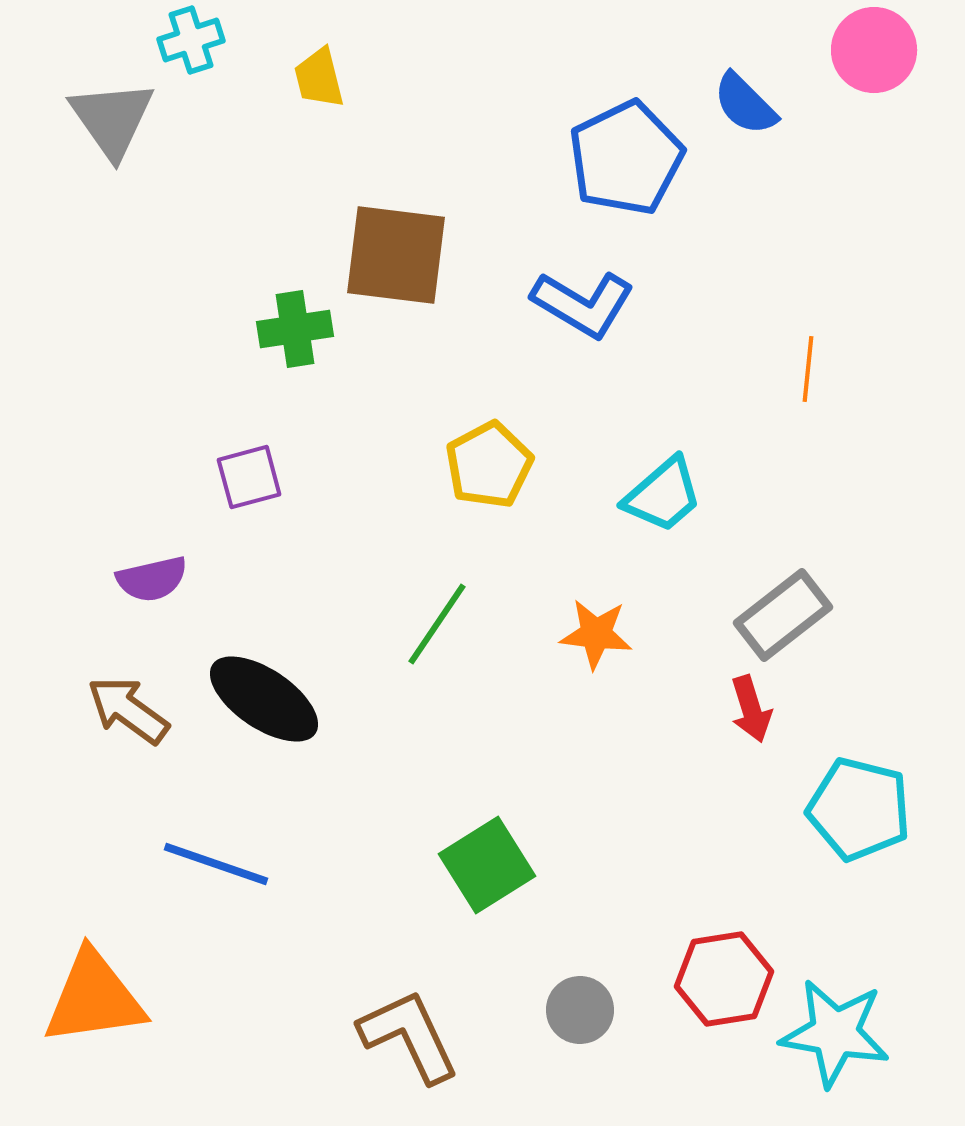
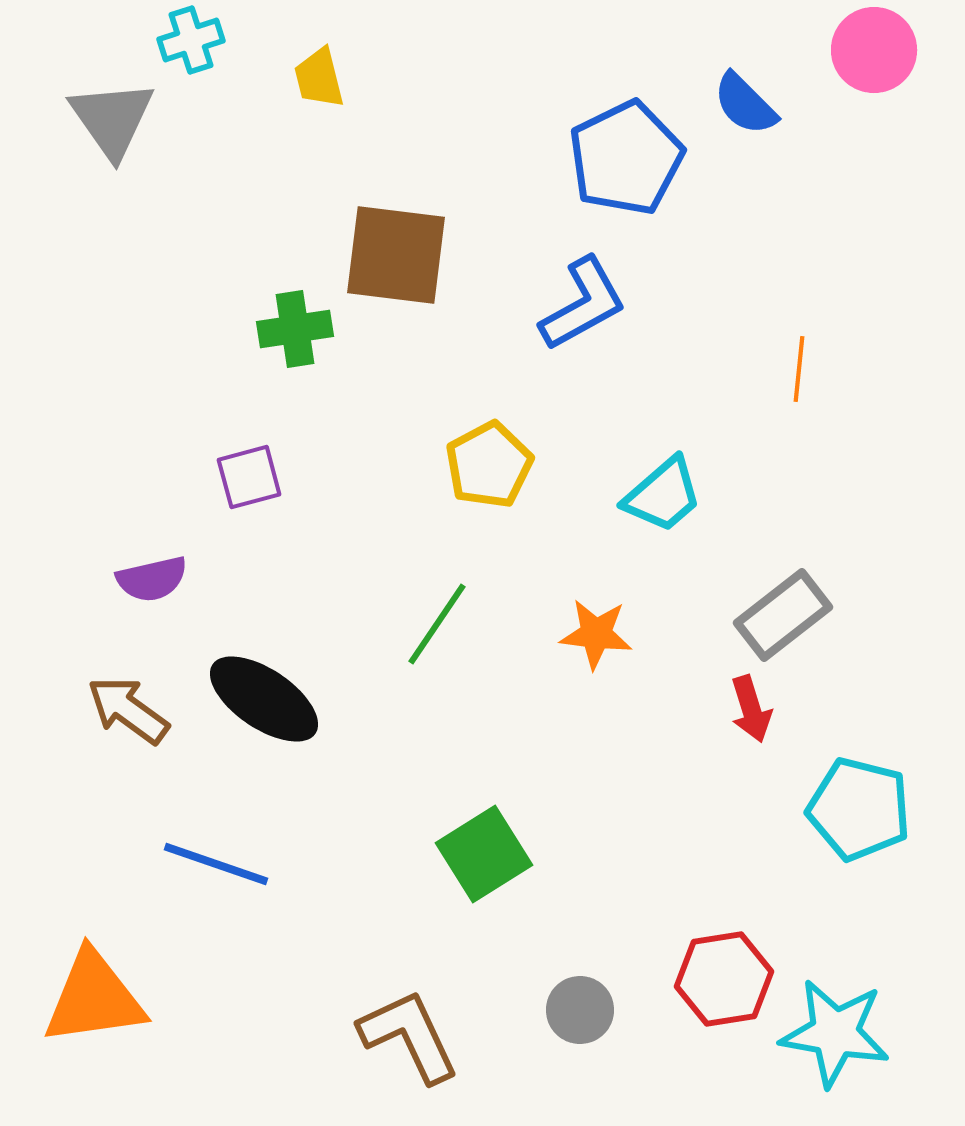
blue L-shape: rotated 60 degrees counterclockwise
orange line: moved 9 px left
green square: moved 3 px left, 11 px up
